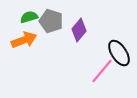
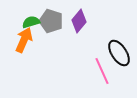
green semicircle: moved 2 px right, 5 px down
purple diamond: moved 9 px up
orange arrow: rotated 45 degrees counterclockwise
pink line: rotated 64 degrees counterclockwise
